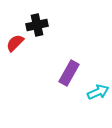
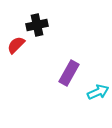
red semicircle: moved 1 px right, 2 px down
